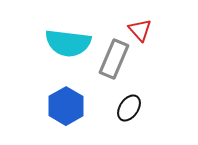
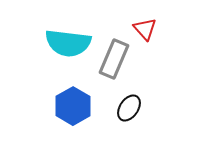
red triangle: moved 5 px right, 1 px up
blue hexagon: moved 7 px right
